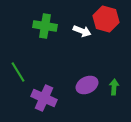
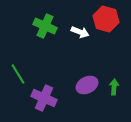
green cross: rotated 15 degrees clockwise
white arrow: moved 2 px left, 1 px down
green line: moved 2 px down
